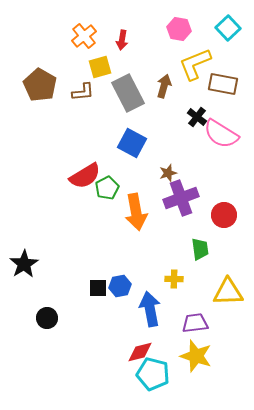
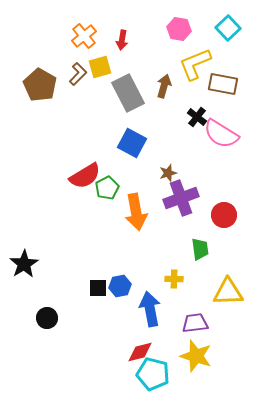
brown L-shape: moved 5 px left, 18 px up; rotated 40 degrees counterclockwise
